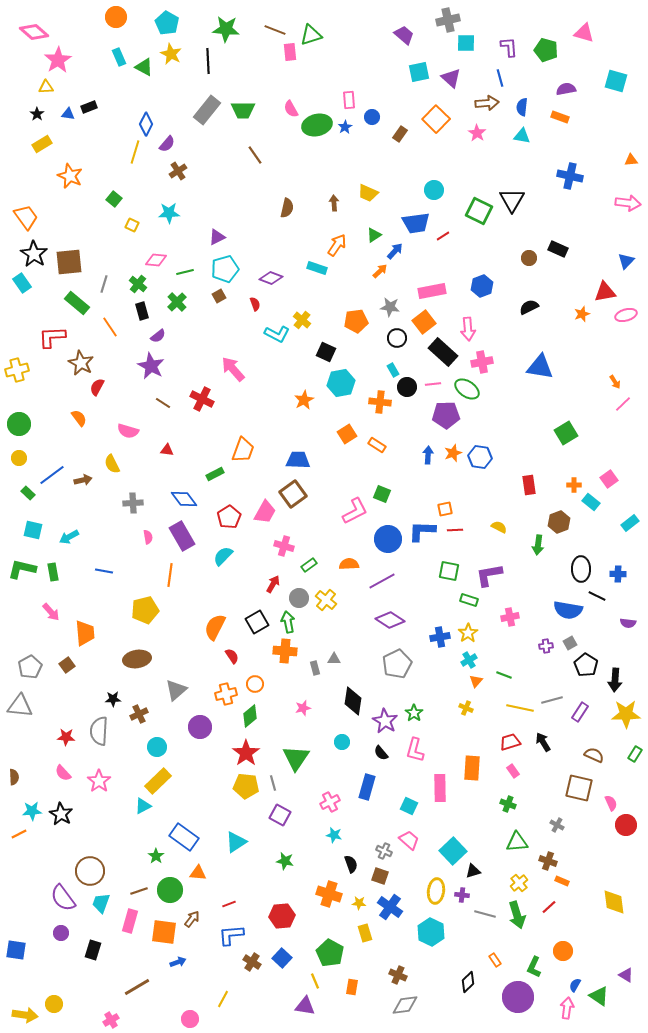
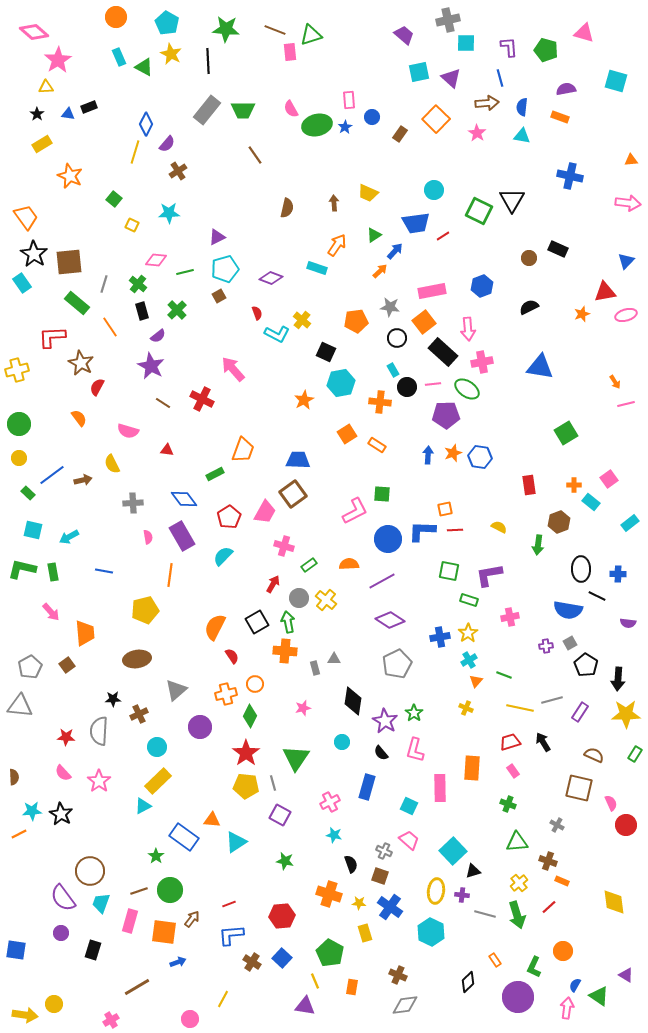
green cross at (177, 302): moved 8 px down
red semicircle at (255, 304): moved 2 px right, 9 px down
pink line at (623, 404): moved 3 px right; rotated 30 degrees clockwise
green square at (382, 494): rotated 18 degrees counterclockwise
black arrow at (615, 680): moved 3 px right, 1 px up
green diamond at (250, 716): rotated 25 degrees counterclockwise
orange triangle at (198, 873): moved 14 px right, 53 px up
